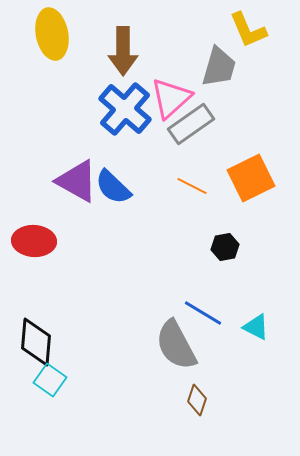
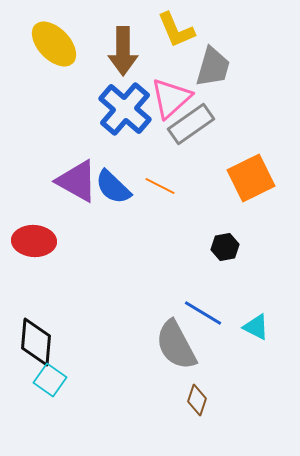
yellow L-shape: moved 72 px left
yellow ellipse: moved 2 px right, 10 px down; rotated 33 degrees counterclockwise
gray trapezoid: moved 6 px left
orange line: moved 32 px left
